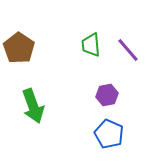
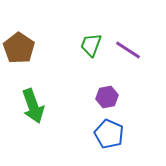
green trapezoid: rotated 25 degrees clockwise
purple line: rotated 16 degrees counterclockwise
purple hexagon: moved 2 px down
